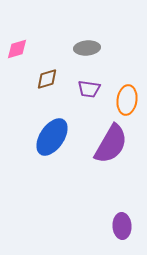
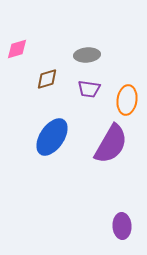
gray ellipse: moved 7 px down
